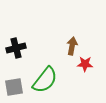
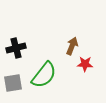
brown arrow: rotated 12 degrees clockwise
green semicircle: moved 1 px left, 5 px up
gray square: moved 1 px left, 4 px up
